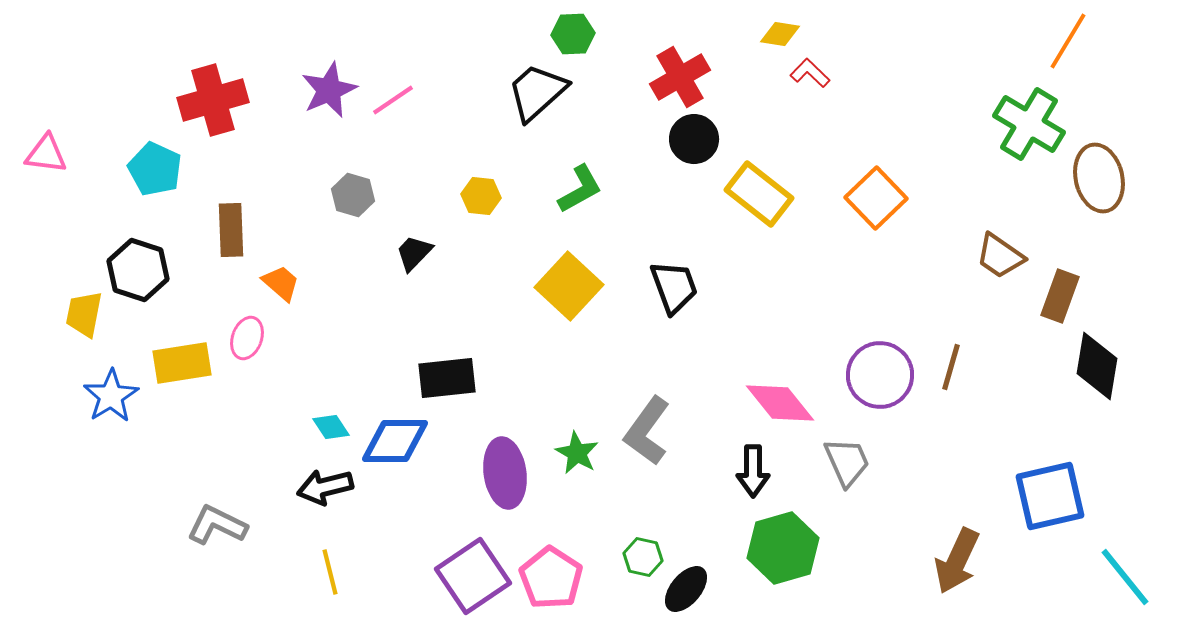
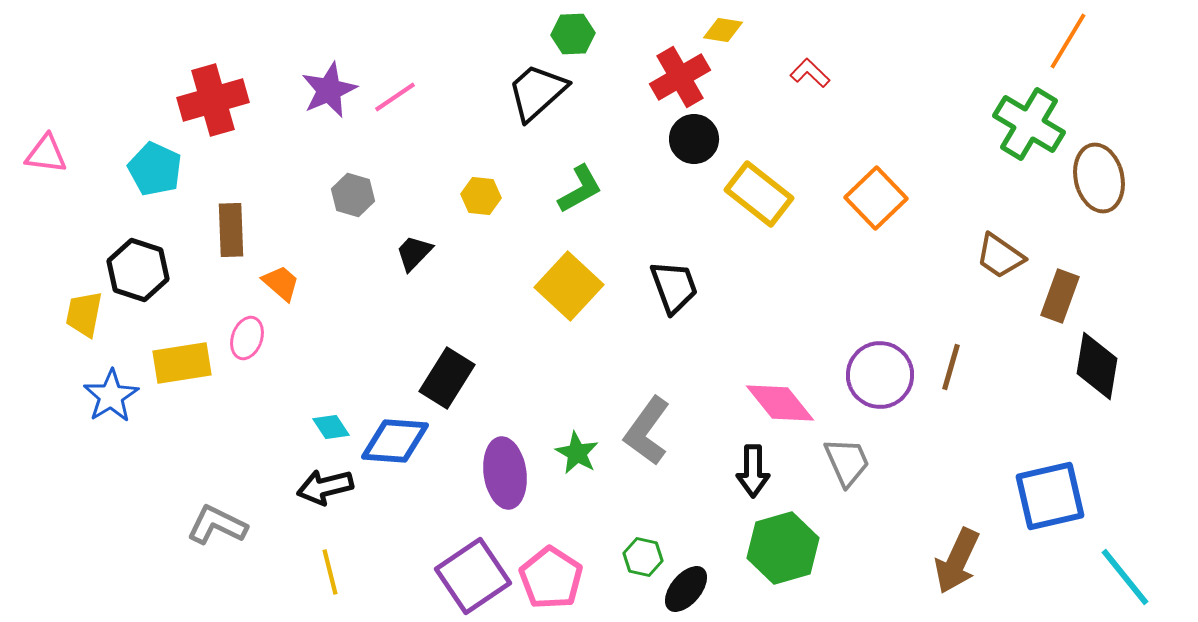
yellow diamond at (780, 34): moved 57 px left, 4 px up
pink line at (393, 100): moved 2 px right, 3 px up
black rectangle at (447, 378): rotated 52 degrees counterclockwise
blue diamond at (395, 441): rotated 4 degrees clockwise
